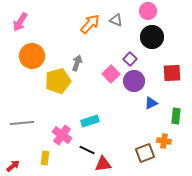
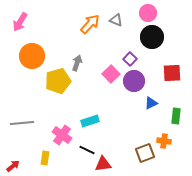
pink circle: moved 2 px down
